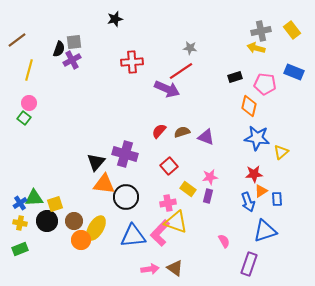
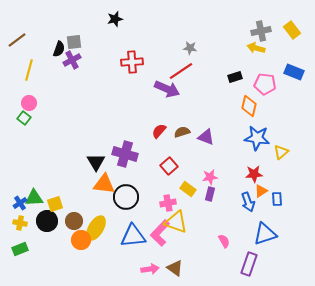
black triangle at (96, 162): rotated 12 degrees counterclockwise
purple rectangle at (208, 196): moved 2 px right, 2 px up
blue triangle at (265, 231): moved 3 px down
